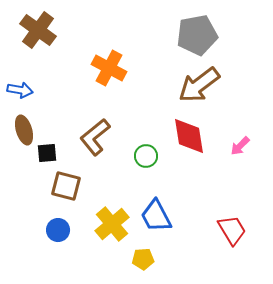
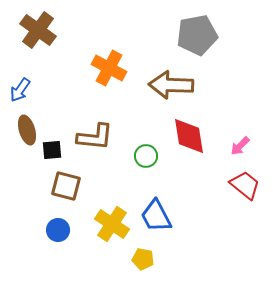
brown arrow: moved 28 px left; rotated 39 degrees clockwise
blue arrow: rotated 115 degrees clockwise
brown ellipse: moved 3 px right
brown L-shape: rotated 135 degrees counterclockwise
black square: moved 5 px right, 3 px up
yellow cross: rotated 16 degrees counterclockwise
red trapezoid: moved 13 px right, 45 px up; rotated 20 degrees counterclockwise
yellow pentagon: rotated 15 degrees clockwise
